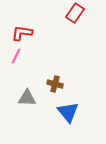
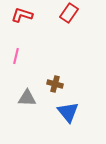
red rectangle: moved 6 px left
red L-shape: moved 18 px up; rotated 10 degrees clockwise
pink line: rotated 14 degrees counterclockwise
